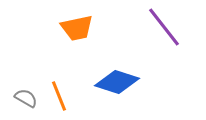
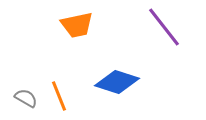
orange trapezoid: moved 3 px up
